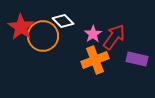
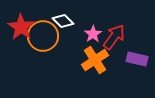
orange cross: rotated 12 degrees counterclockwise
